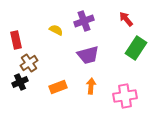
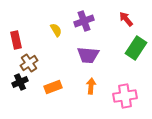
yellow semicircle: rotated 32 degrees clockwise
purple trapezoid: rotated 20 degrees clockwise
orange rectangle: moved 5 px left
